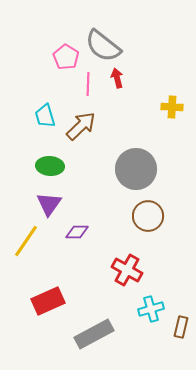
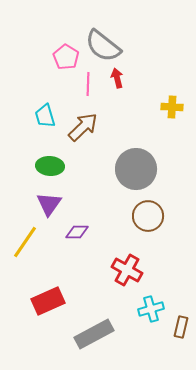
brown arrow: moved 2 px right, 1 px down
yellow line: moved 1 px left, 1 px down
